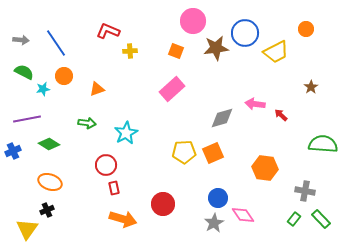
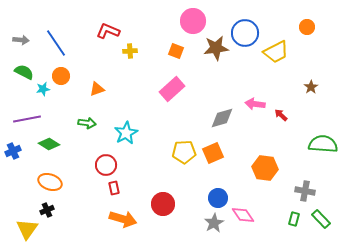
orange circle at (306, 29): moved 1 px right, 2 px up
orange circle at (64, 76): moved 3 px left
green rectangle at (294, 219): rotated 24 degrees counterclockwise
